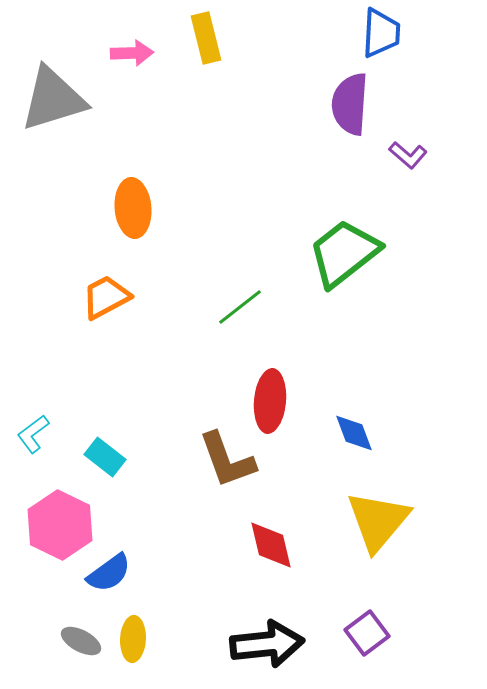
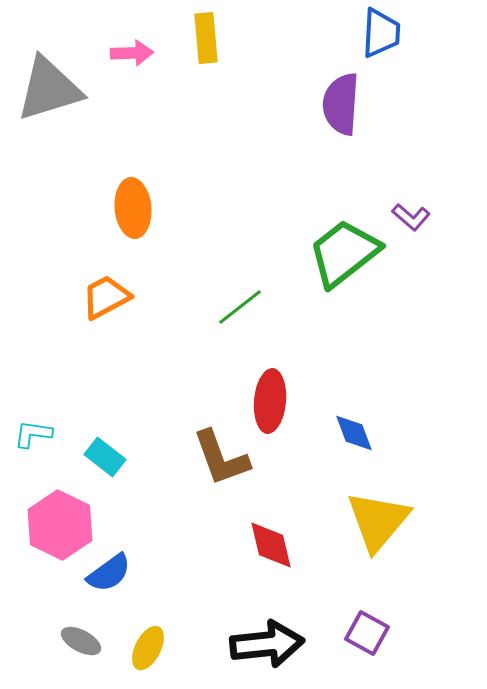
yellow rectangle: rotated 9 degrees clockwise
gray triangle: moved 4 px left, 10 px up
purple semicircle: moved 9 px left
purple L-shape: moved 3 px right, 62 px down
cyan L-shape: rotated 45 degrees clockwise
brown L-shape: moved 6 px left, 2 px up
purple square: rotated 24 degrees counterclockwise
yellow ellipse: moved 15 px right, 9 px down; rotated 24 degrees clockwise
